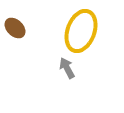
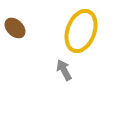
gray arrow: moved 3 px left, 2 px down
